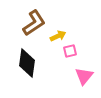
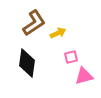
yellow arrow: moved 3 px up
pink square: moved 1 px right, 6 px down
pink triangle: rotated 36 degrees clockwise
